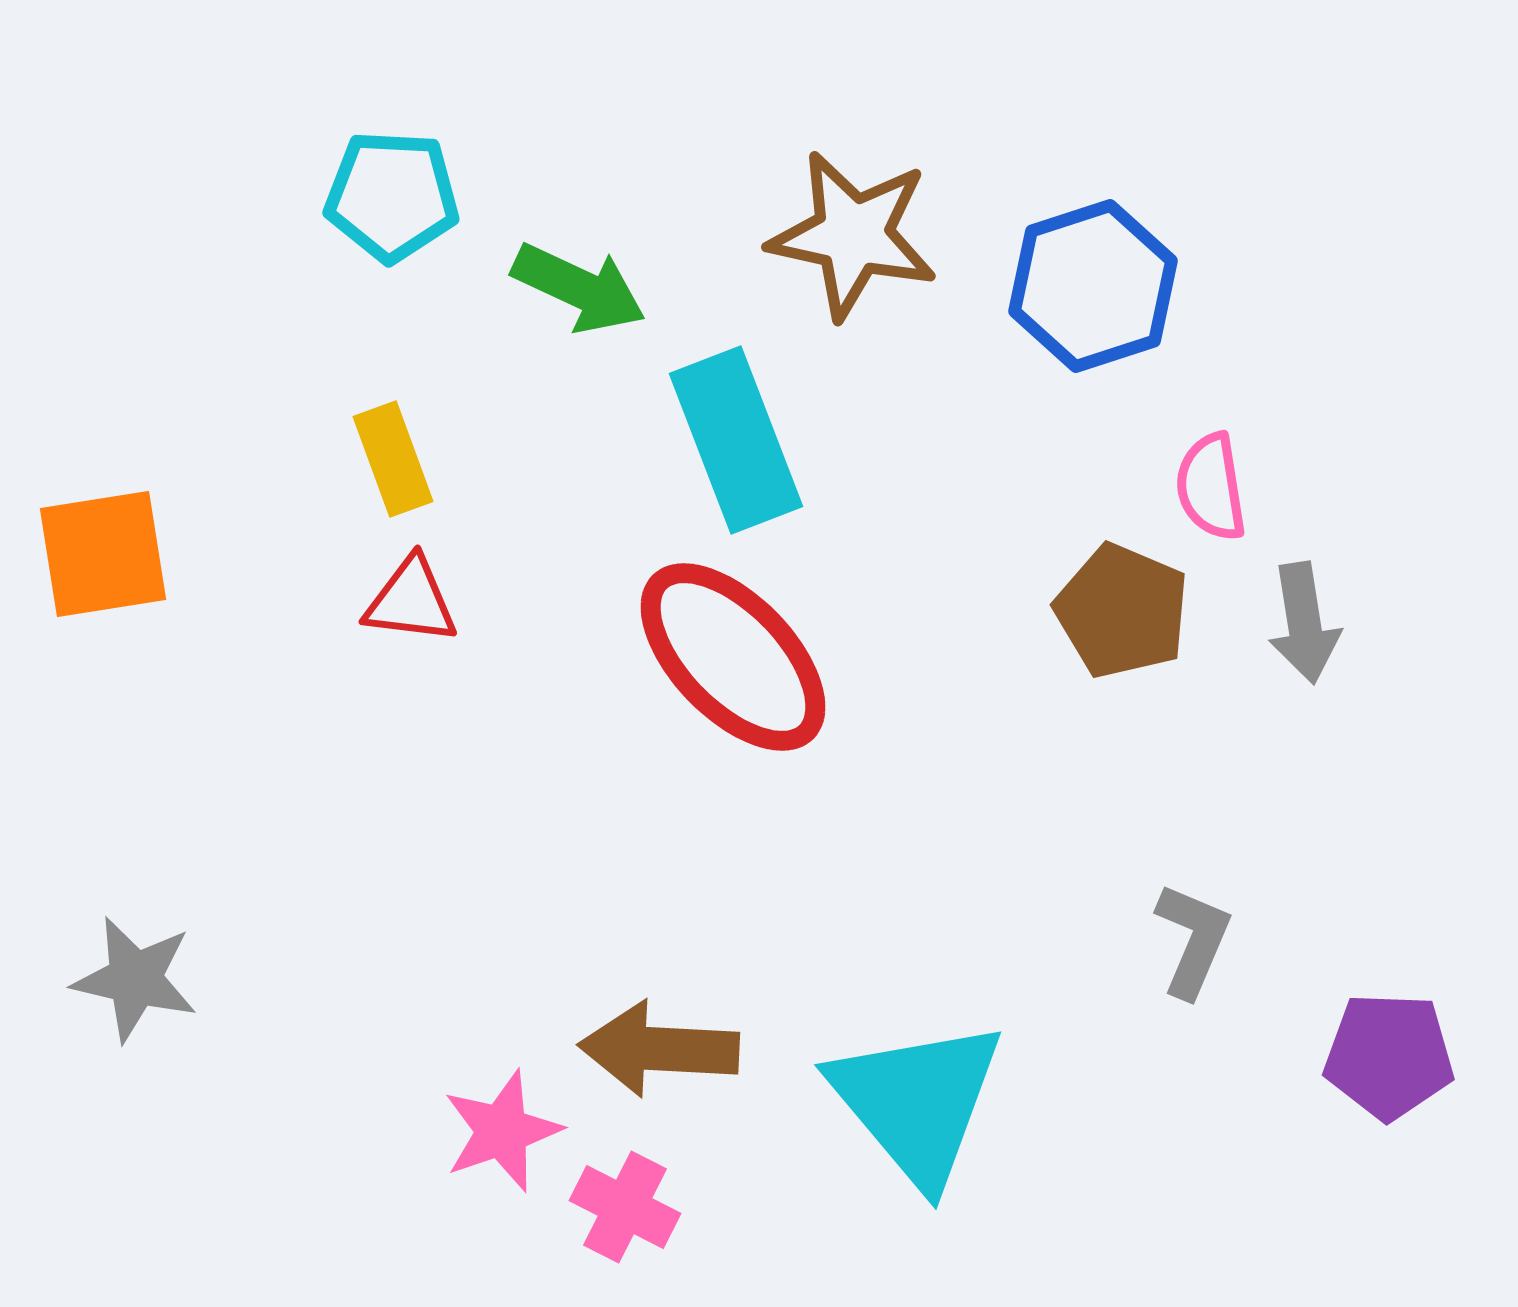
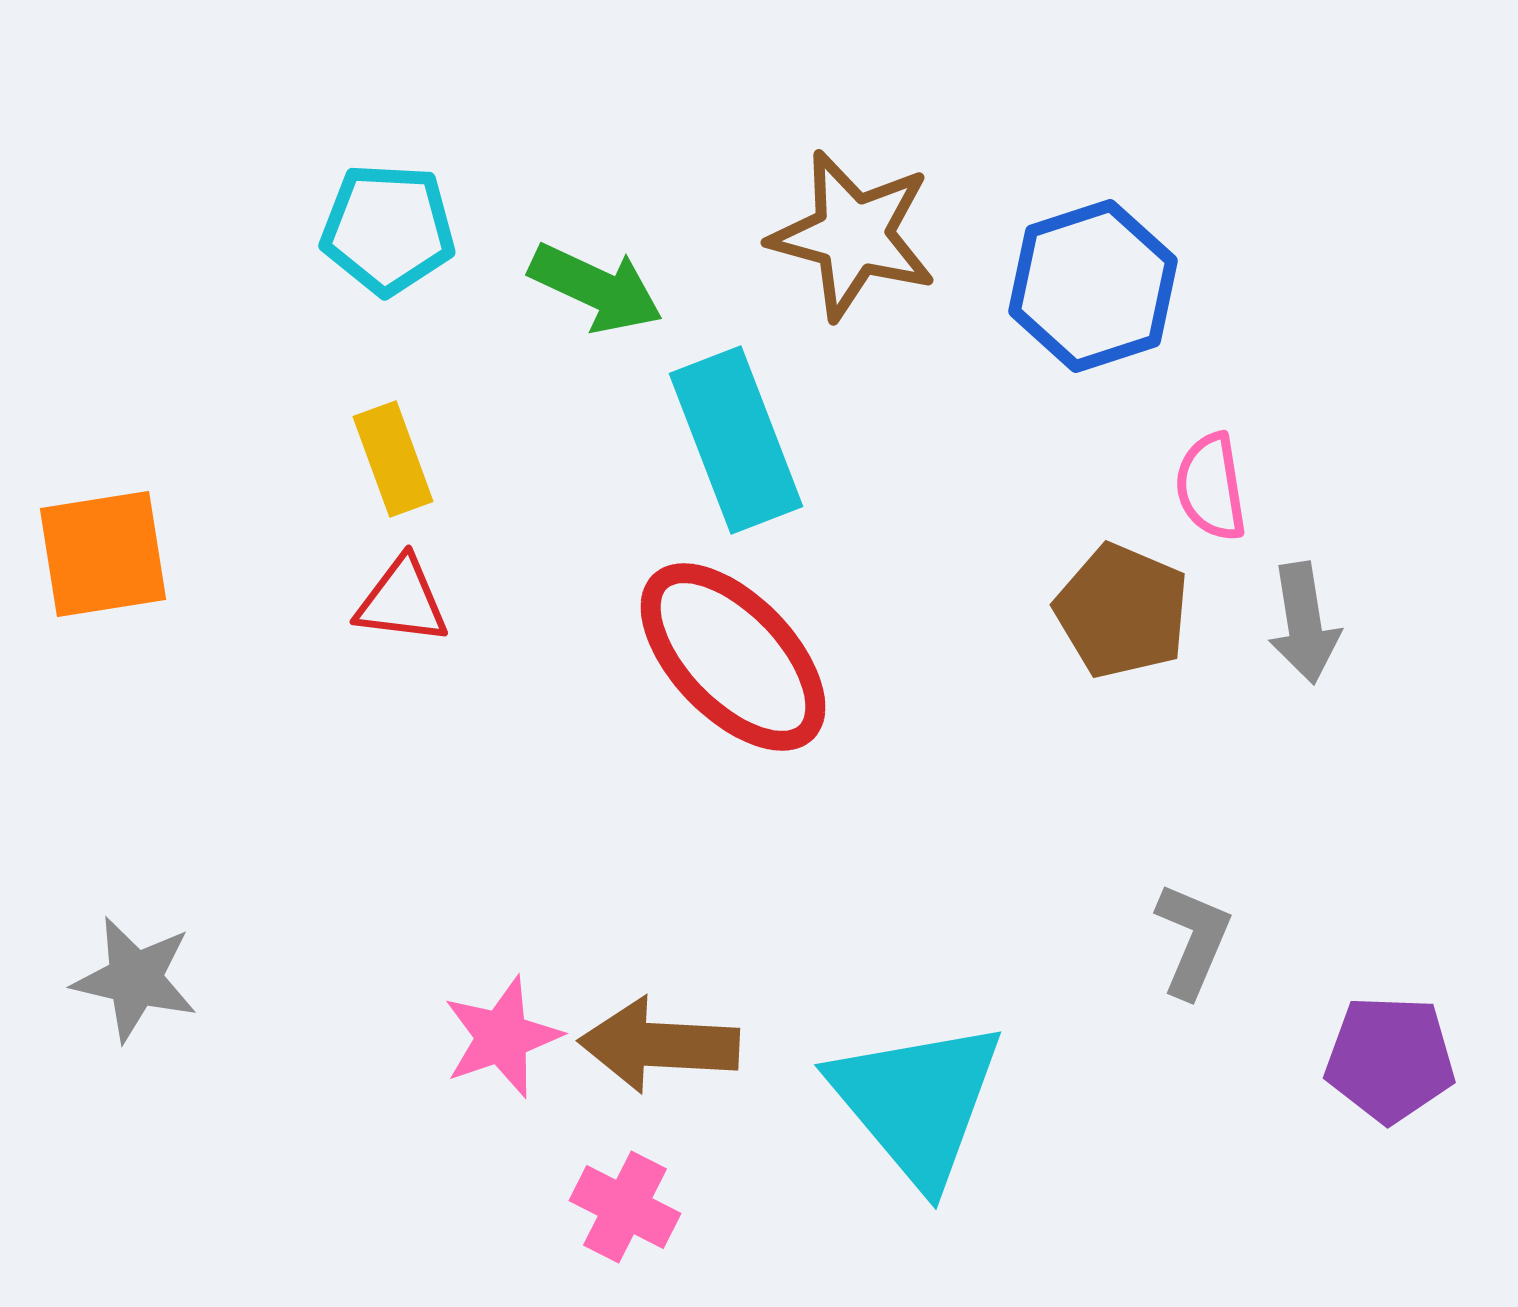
cyan pentagon: moved 4 px left, 33 px down
brown star: rotated 3 degrees clockwise
green arrow: moved 17 px right
red triangle: moved 9 px left
brown arrow: moved 4 px up
purple pentagon: moved 1 px right, 3 px down
pink star: moved 94 px up
